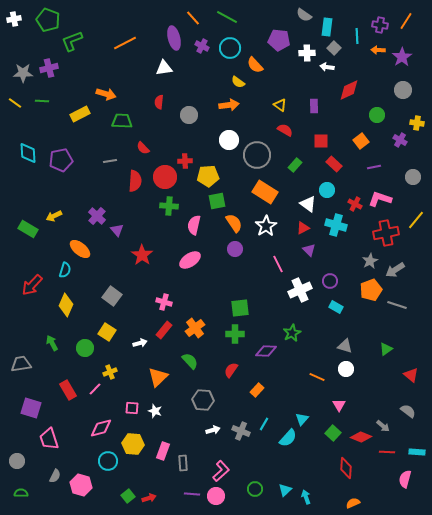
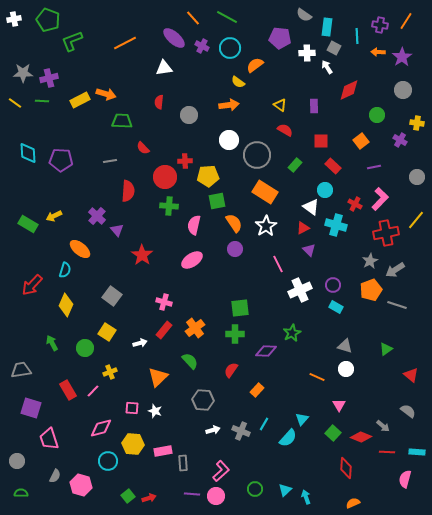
purple ellipse at (174, 38): rotated 35 degrees counterclockwise
purple pentagon at (279, 40): moved 1 px right, 2 px up
gray square at (334, 48): rotated 16 degrees counterclockwise
orange arrow at (378, 50): moved 2 px down
orange semicircle at (255, 65): rotated 96 degrees clockwise
white arrow at (327, 67): rotated 48 degrees clockwise
purple cross at (49, 68): moved 10 px down
yellow rectangle at (80, 114): moved 14 px up
purple pentagon at (61, 160): rotated 15 degrees clockwise
red rectangle at (334, 164): moved 1 px left, 2 px down
gray circle at (413, 177): moved 4 px right
red semicircle at (135, 181): moved 7 px left, 10 px down
cyan circle at (327, 190): moved 2 px left
pink L-shape at (380, 199): rotated 115 degrees clockwise
white triangle at (308, 204): moved 3 px right, 3 px down
green rectangle at (28, 229): moved 5 px up
pink ellipse at (190, 260): moved 2 px right
purple circle at (330, 281): moved 3 px right, 4 px down
gray trapezoid at (21, 364): moved 6 px down
pink line at (95, 389): moved 2 px left, 2 px down
pink rectangle at (163, 451): rotated 60 degrees clockwise
